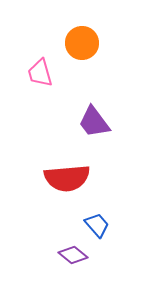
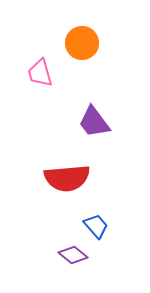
blue trapezoid: moved 1 px left, 1 px down
